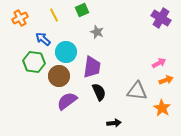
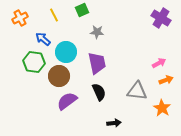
gray star: rotated 16 degrees counterclockwise
purple trapezoid: moved 5 px right, 4 px up; rotated 20 degrees counterclockwise
